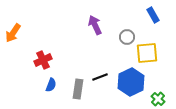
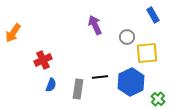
black line: rotated 14 degrees clockwise
